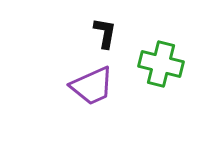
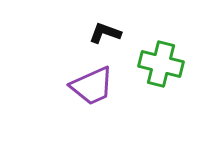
black L-shape: rotated 80 degrees counterclockwise
